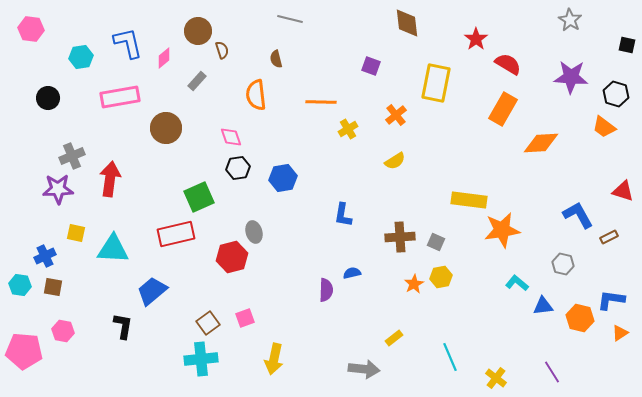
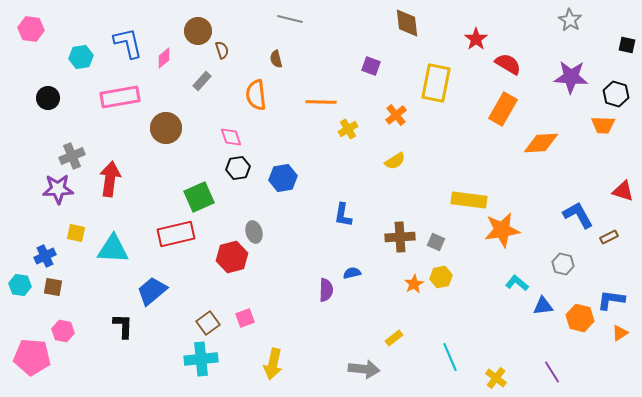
gray rectangle at (197, 81): moved 5 px right
orange trapezoid at (604, 127): moved 1 px left, 2 px up; rotated 35 degrees counterclockwise
black L-shape at (123, 326): rotated 8 degrees counterclockwise
pink pentagon at (24, 351): moved 8 px right, 6 px down
yellow arrow at (274, 359): moved 1 px left, 5 px down
